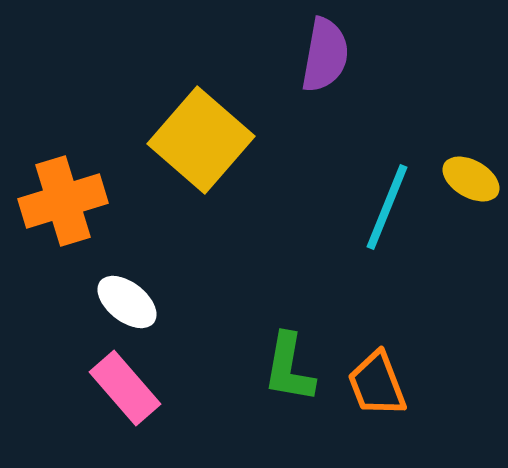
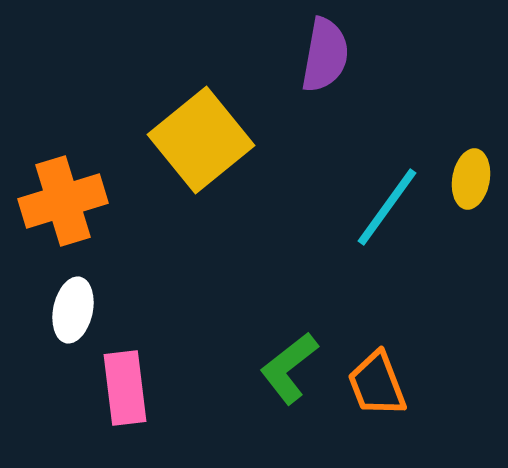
yellow square: rotated 10 degrees clockwise
yellow ellipse: rotated 70 degrees clockwise
cyan line: rotated 14 degrees clockwise
white ellipse: moved 54 px left, 8 px down; rotated 64 degrees clockwise
green L-shape: rotated 42 degrees clockwise
pink rectangle: rotated 34 degrees clockwise
